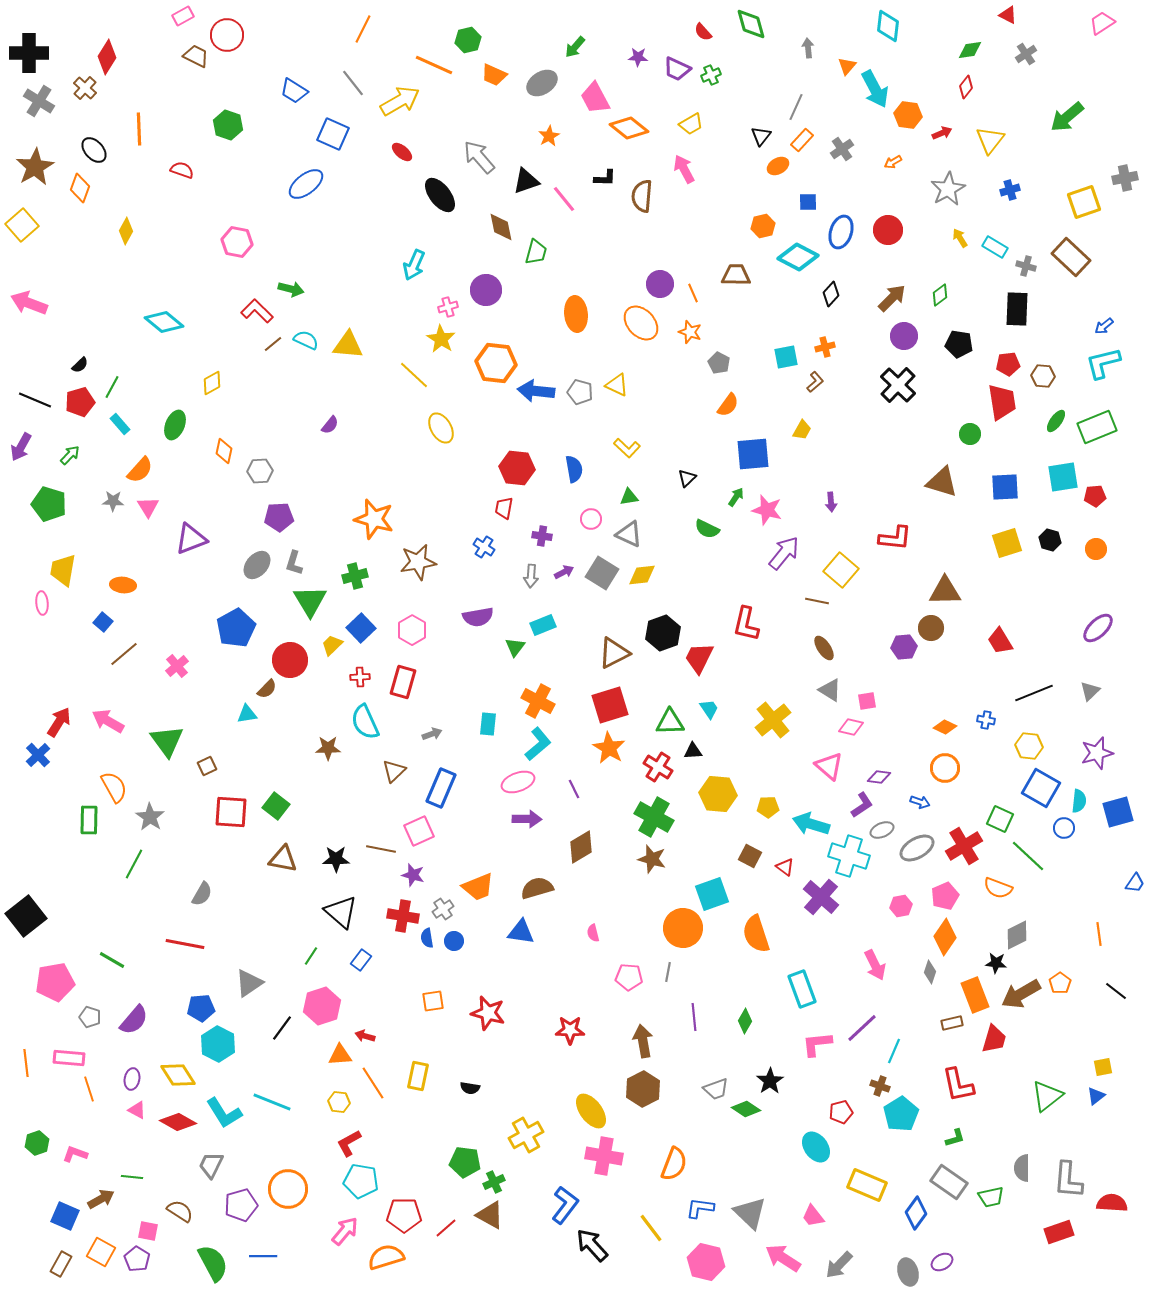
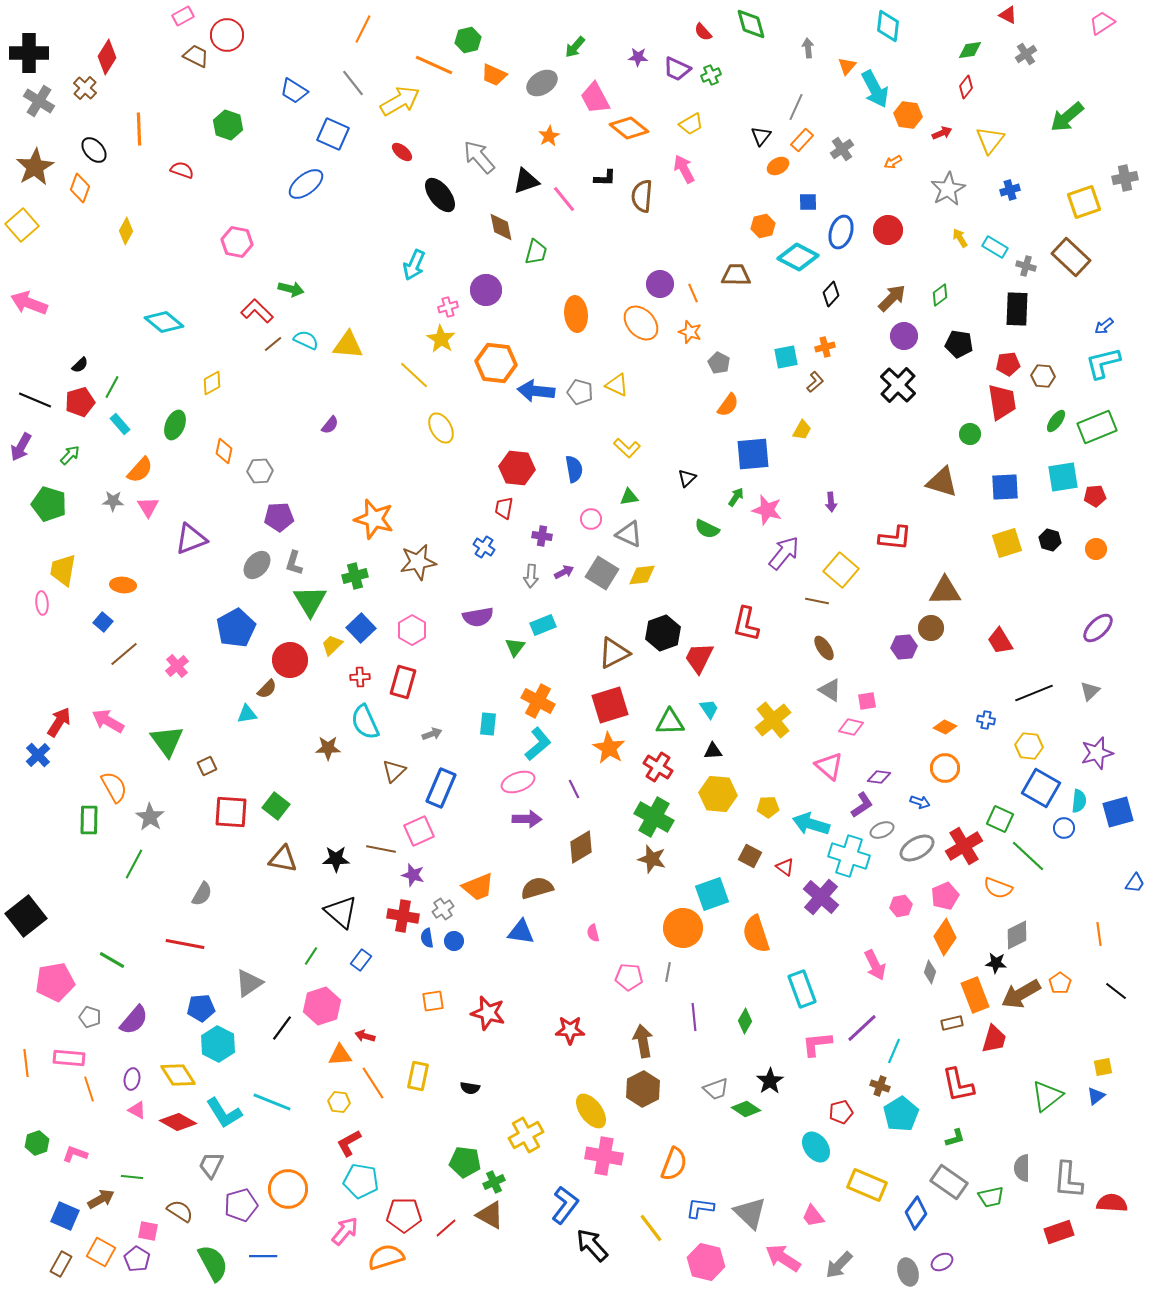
black triangle at (693, 751): moved 20 px right
